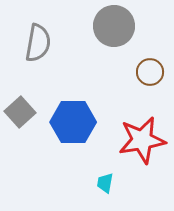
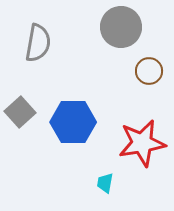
gray circle: moved 7 px right, 1 px down
brown circle: moved 1 px left, 1 px up
red star: moved 3 px down
